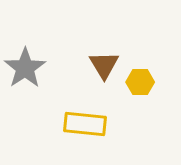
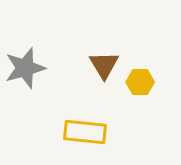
gray star: rotated 18 degrees clockwise
yellow rectangle: moved 8 px down
